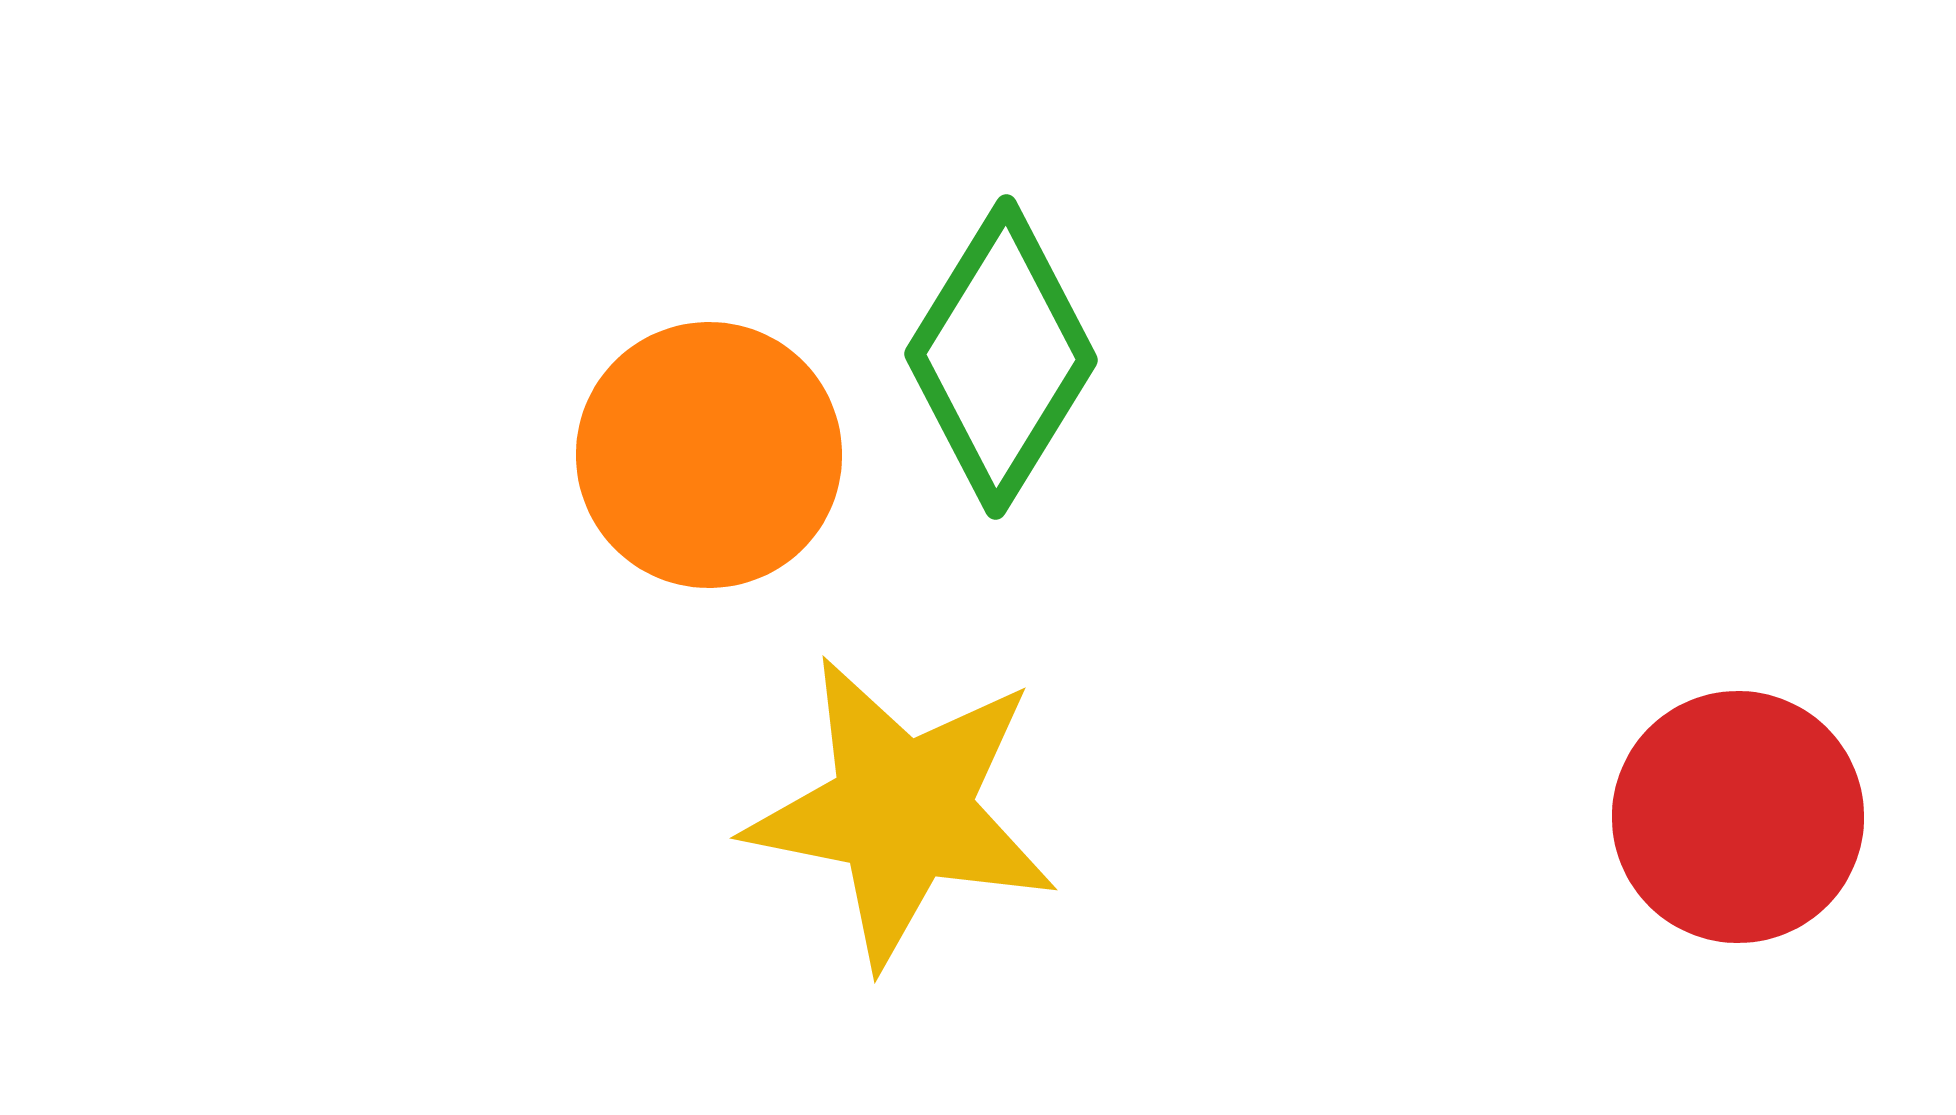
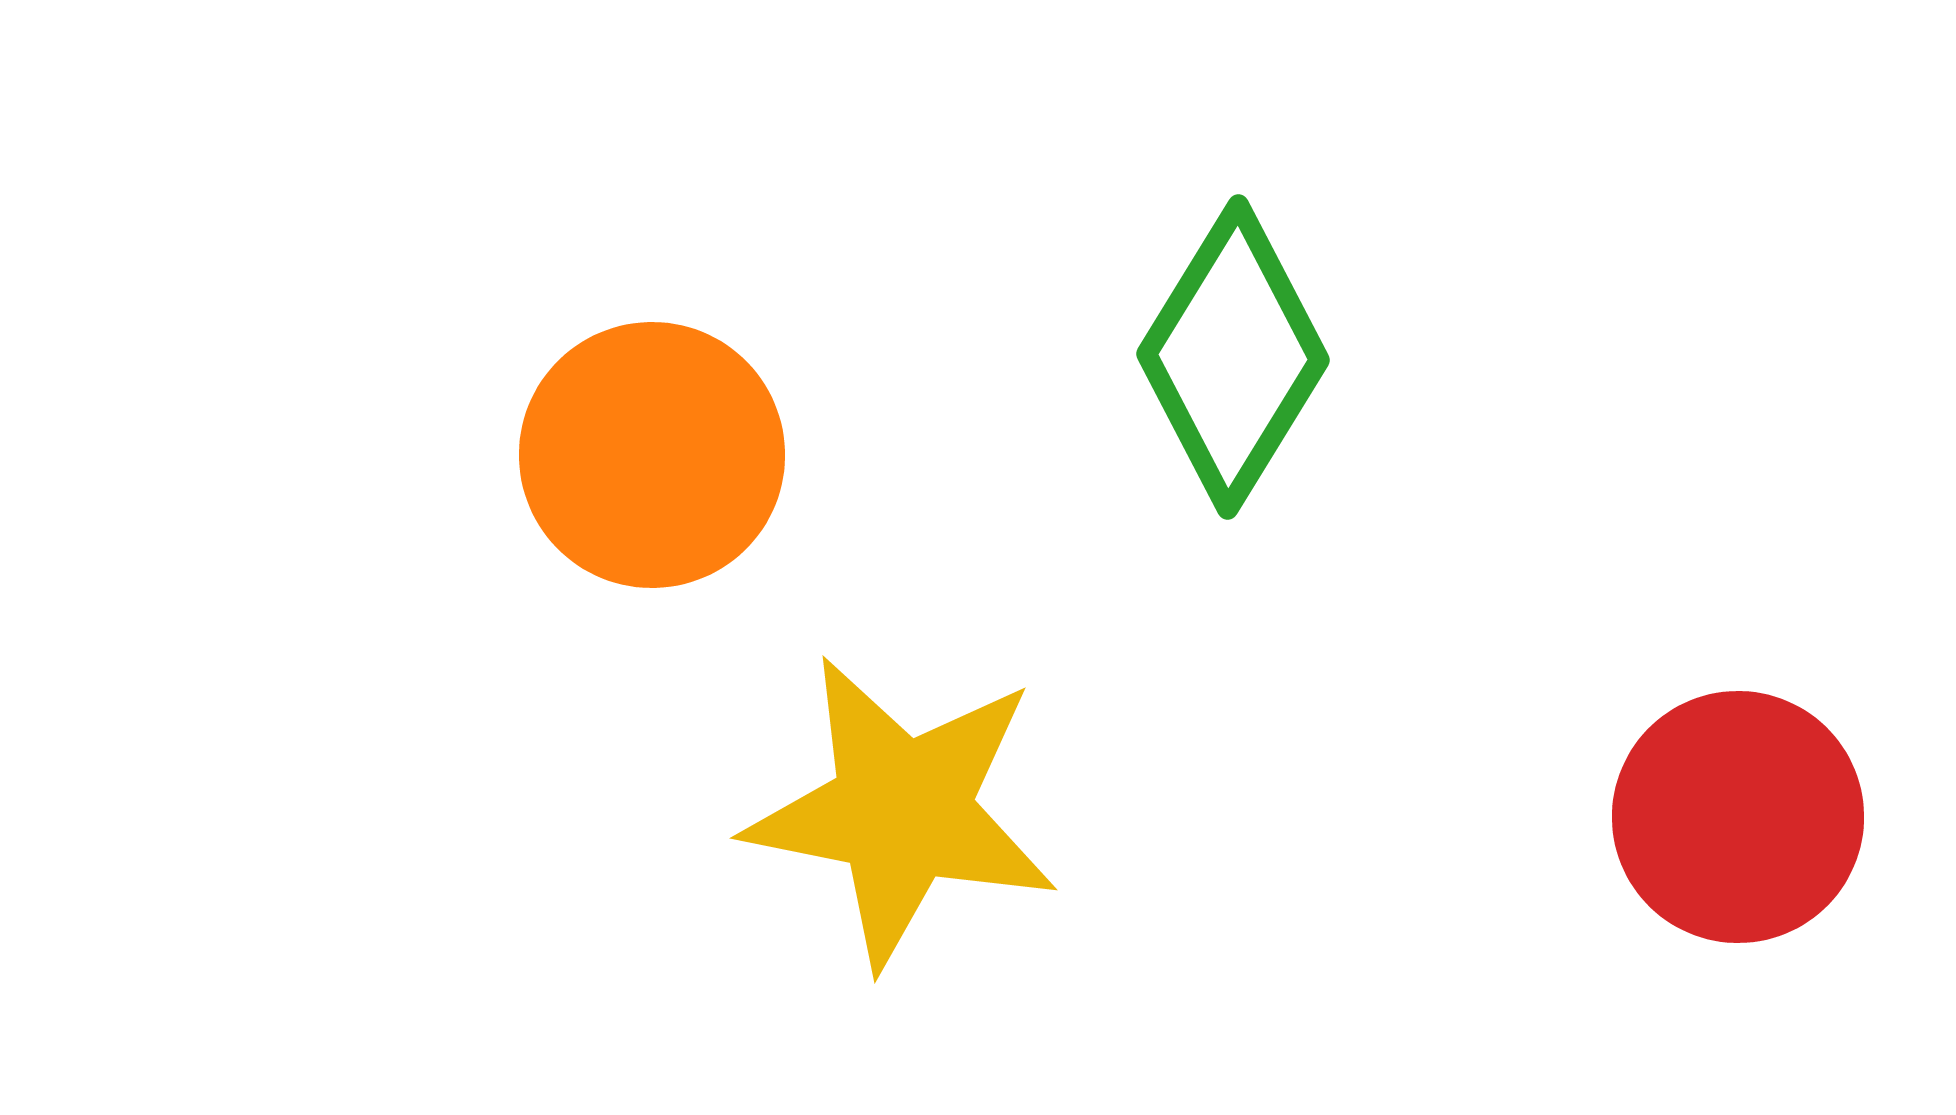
green diamond: moved 232 px right
orange circle: moved 57 px left
